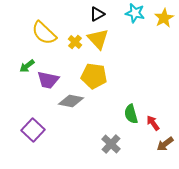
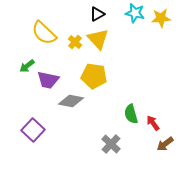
yellow star: moved 3 px left; rotated 24 degrees clockwise
